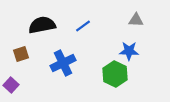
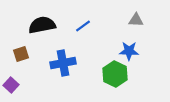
blue cross: rotated 15 degrees clockwise
